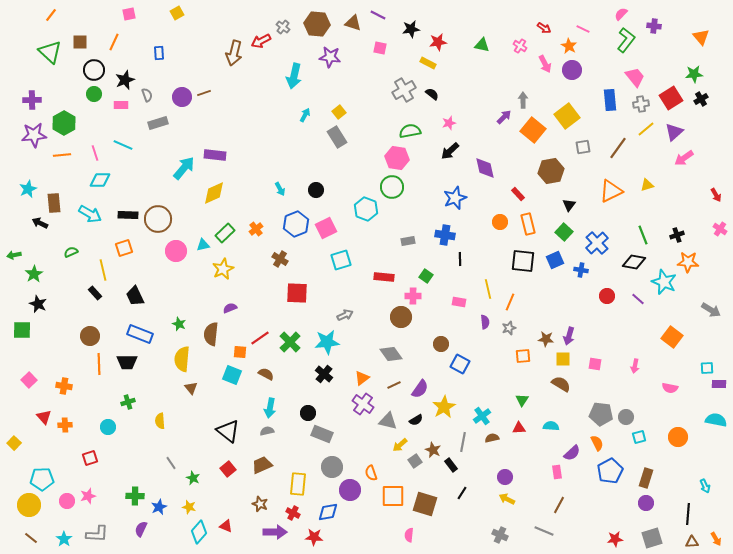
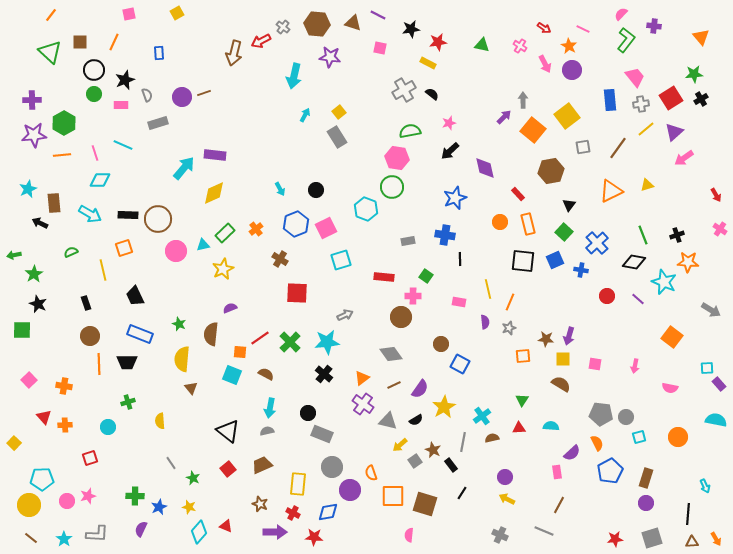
black rectangle at (95, 293): moved 9 px left, 10 px down; rotated 24 degrees clockwise
purple rectangle at (719, 384): rotated 48 degrees clockwise
